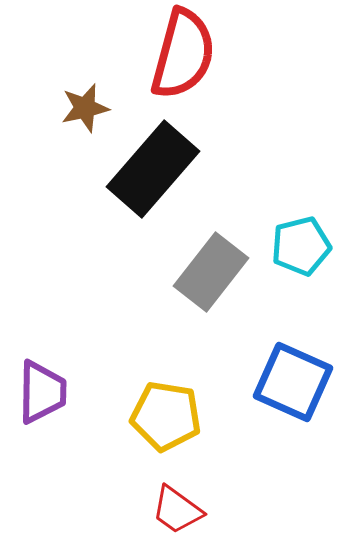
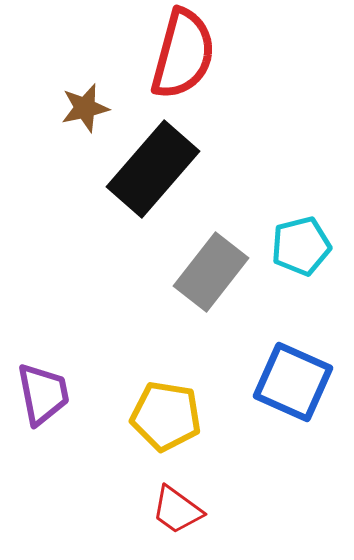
purple trapezoid: moved 1 px right, 2 px down; rotated 12 degrees counterclockwise
